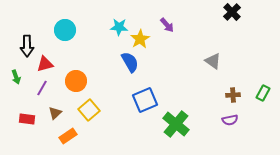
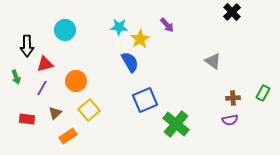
brown cross: moved 3 px down
